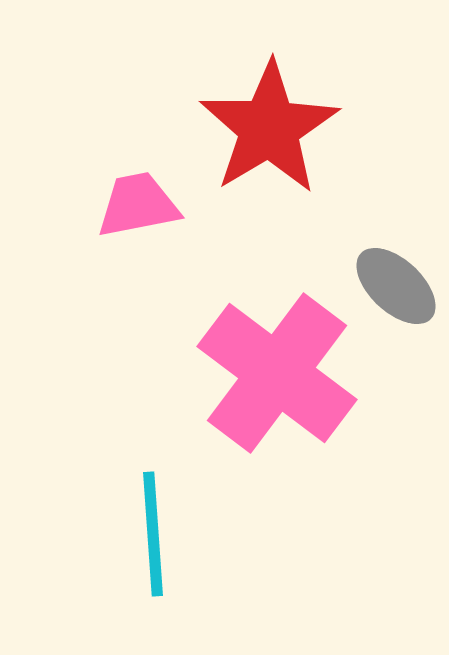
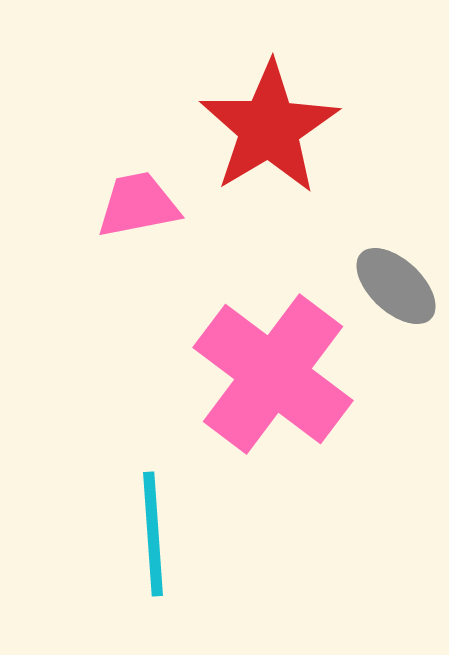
pink cross: moved 4 px left, 1 px down
